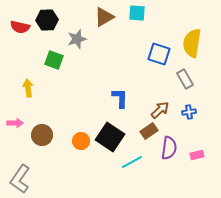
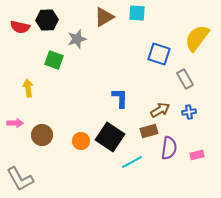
yellow semicircle: moved 5 px right, 5 px up; rotated 28 degrees clockwise
brown arrow: rotated 12 degrees clockwise
brown rectangle: rotated 18 degrees clockwise
gray L-shape: rotated 64 degrees counterclockwise
